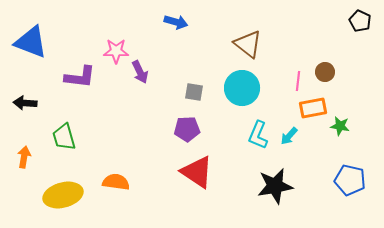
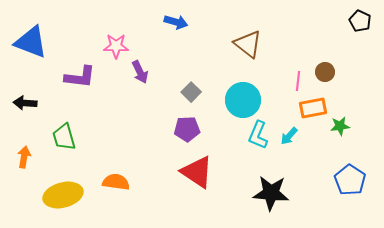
pink star: moved 5 px up
cyan circle: moved 1 px right, 12 px down
gray square: moved 3 px left; rotated 36 degrees clockwise
green star: rotated 18 degrees counterclockwise
blue pentagon: rotated 20 degrees clockwise
black star: moved 4 px left, 7 px down; rotated 15 degrees clockwise
